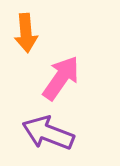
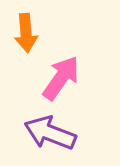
purple arrow: moved 2 px right
